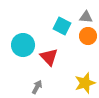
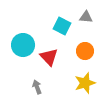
orange circle: moved 3 px left, 15 px down
gray arrow: rotated 48 degrees counterclockwise
